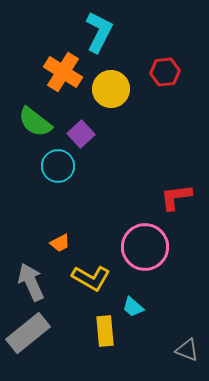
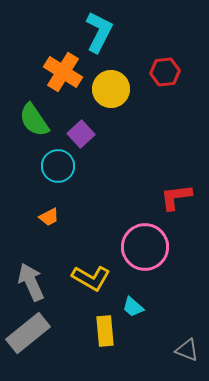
green semicircle: moved 1 px left, 2 px up; rotated 18 degrees clockwise
orange trapezoid: moved 11 px left, 26 px up
